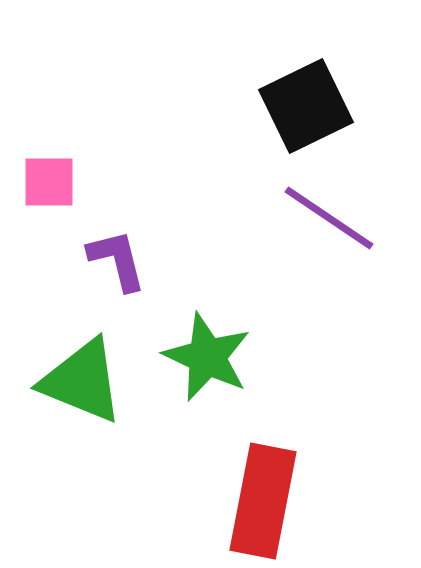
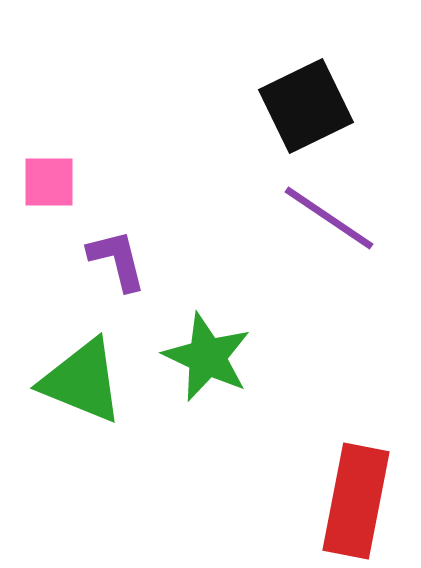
red rectangle: moved 93 px right
